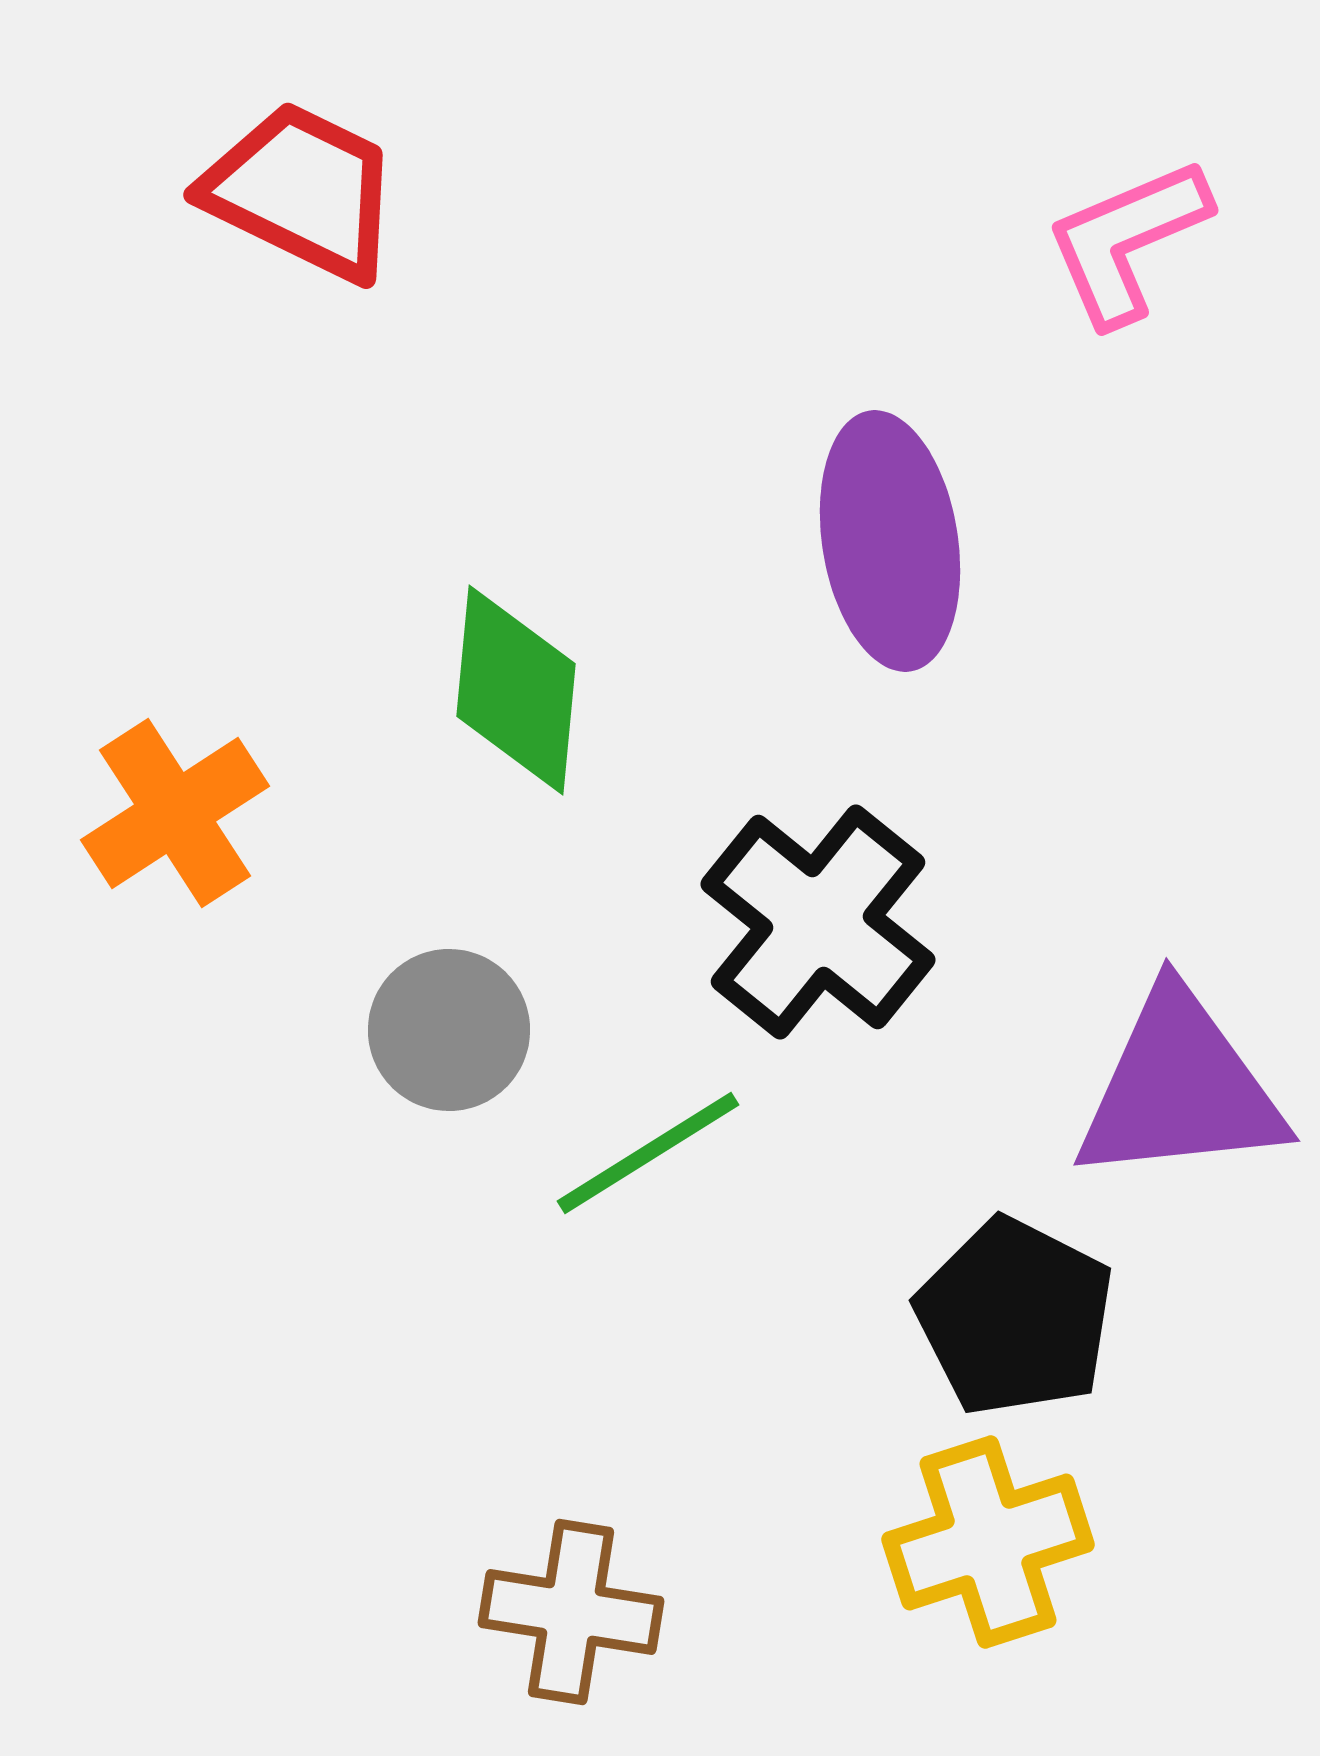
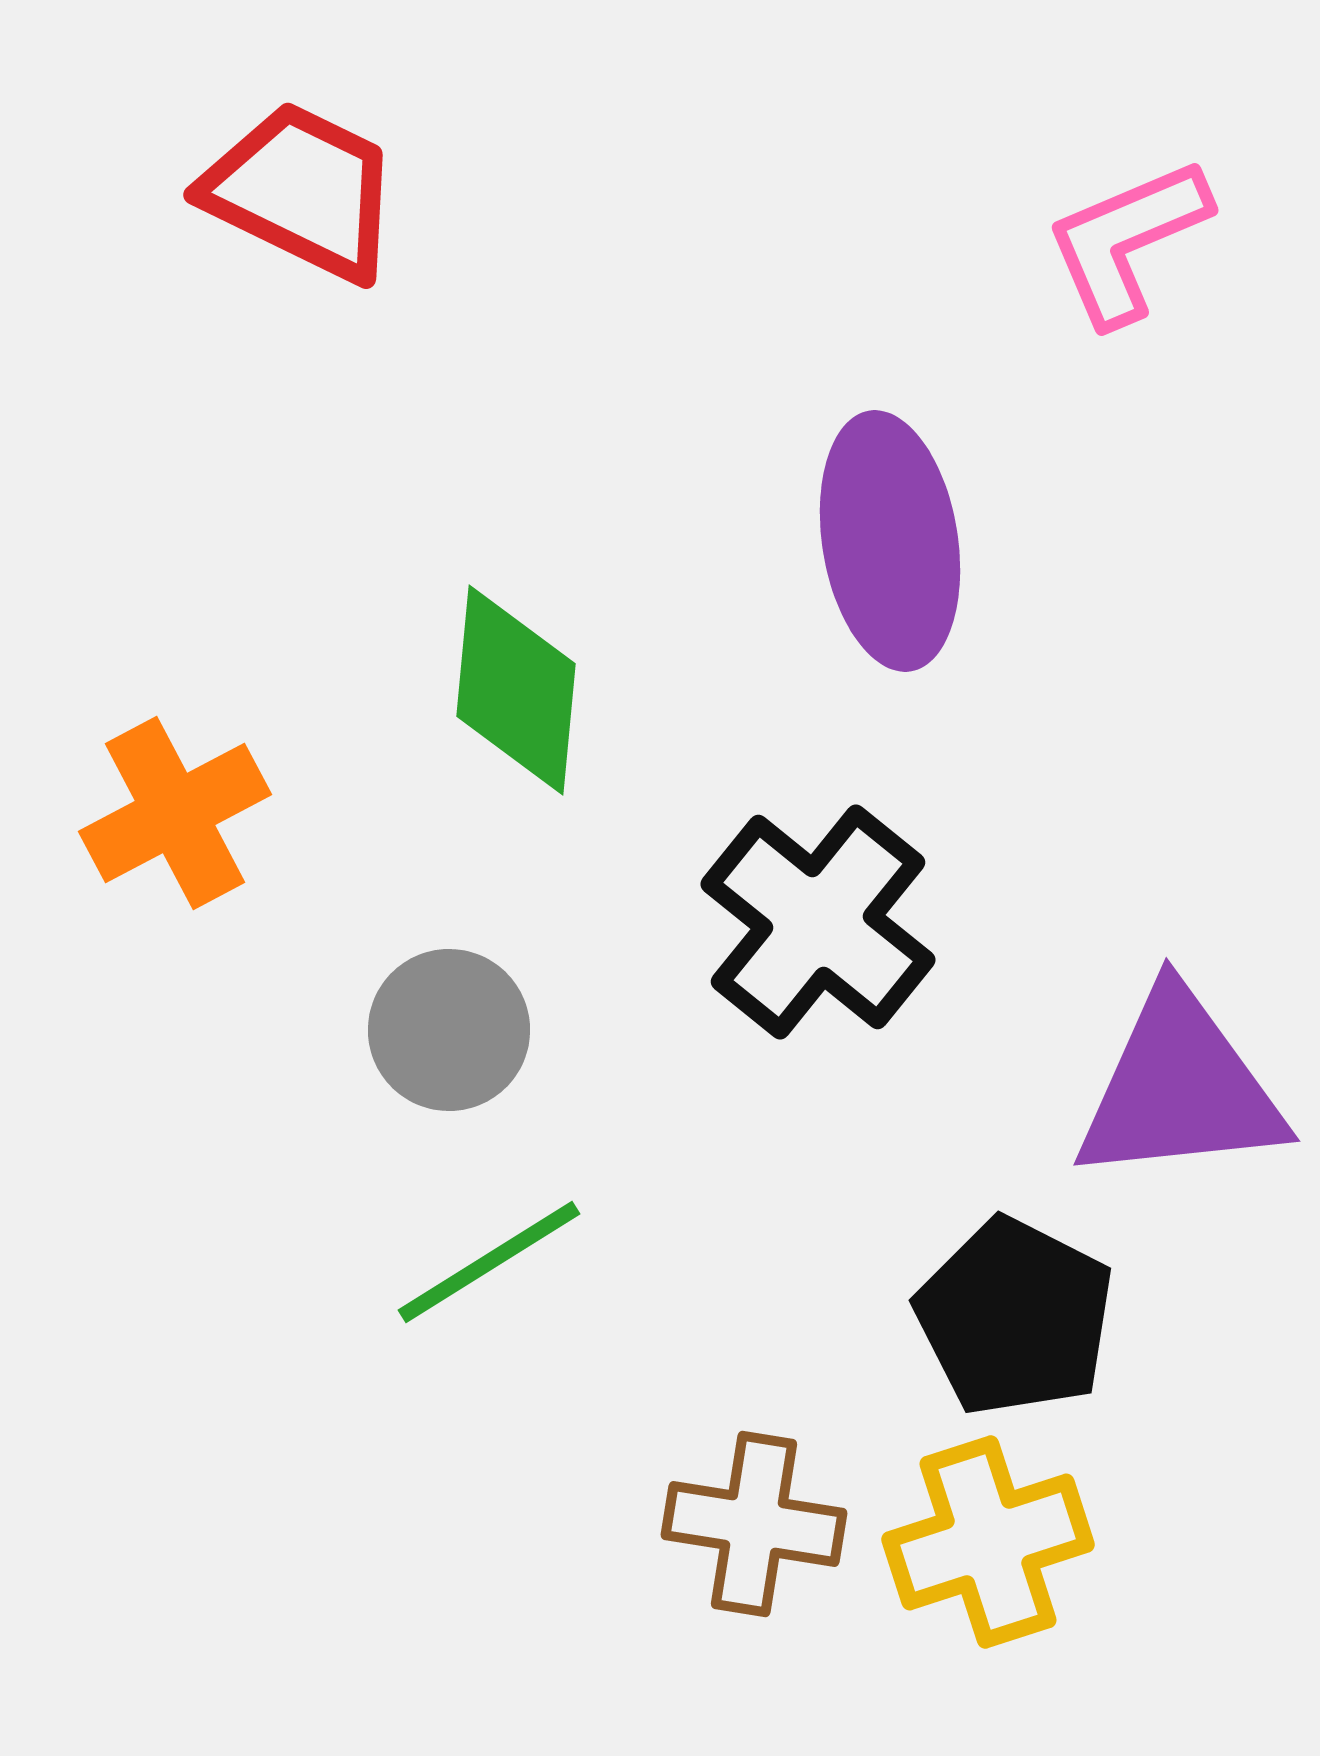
orange cross: rotated 5 degrees clockwise
green line: moved 159 px left, 109 px down
brown cross: moved 183 px right, 88 px up
